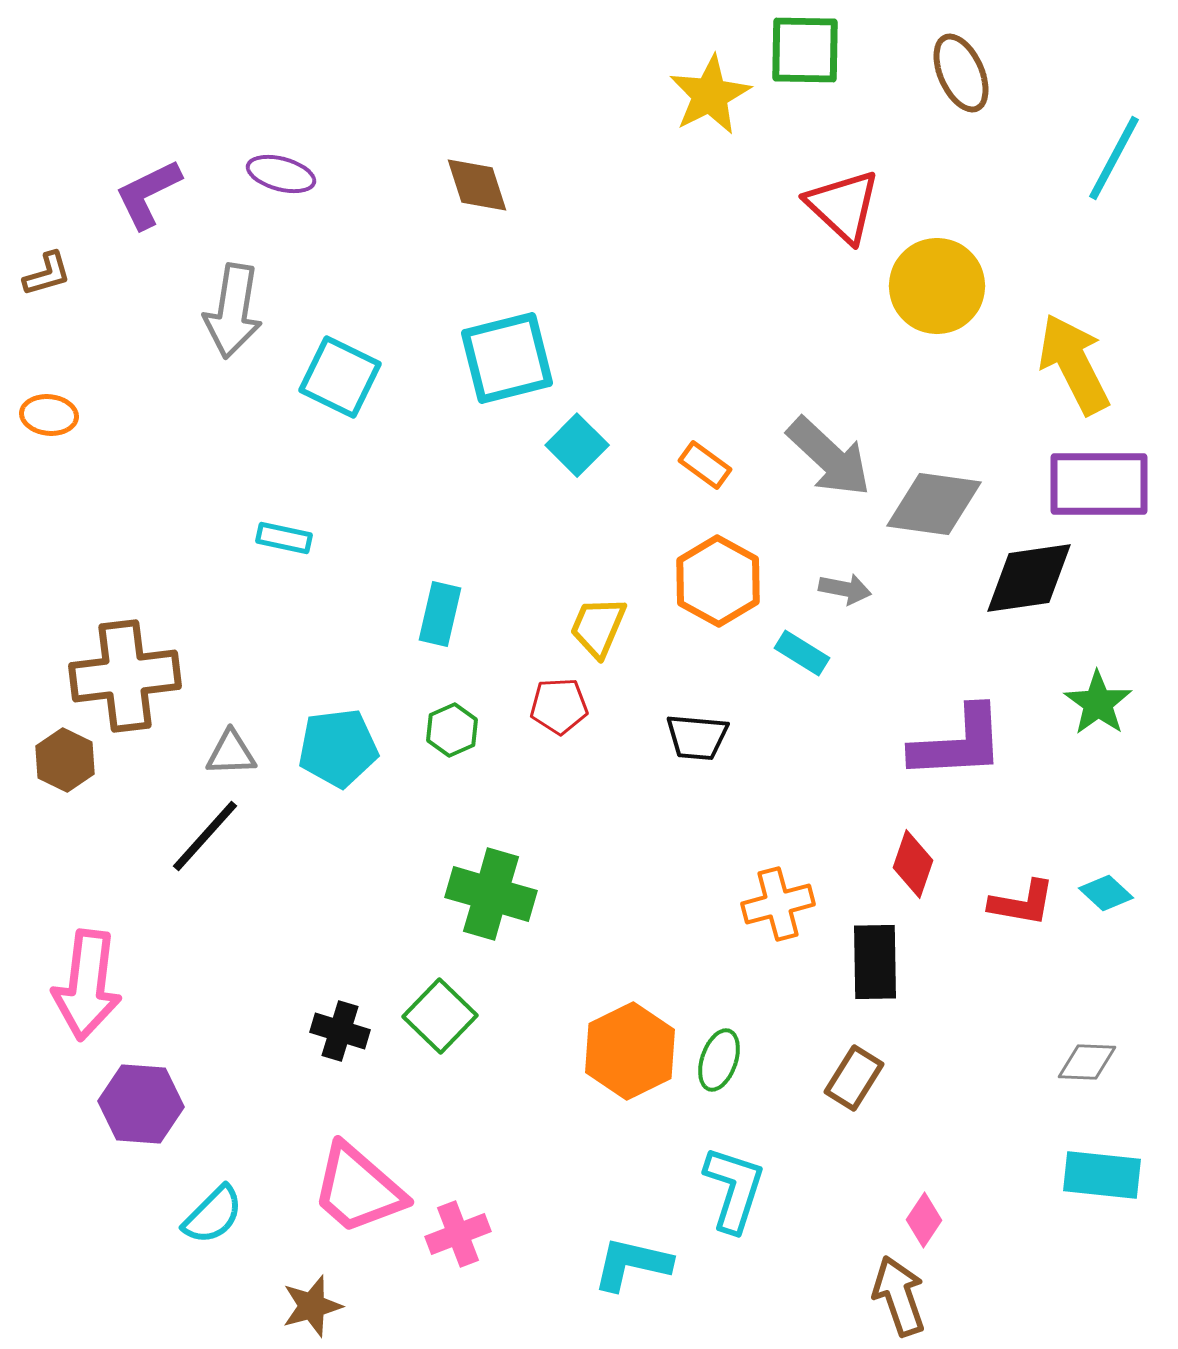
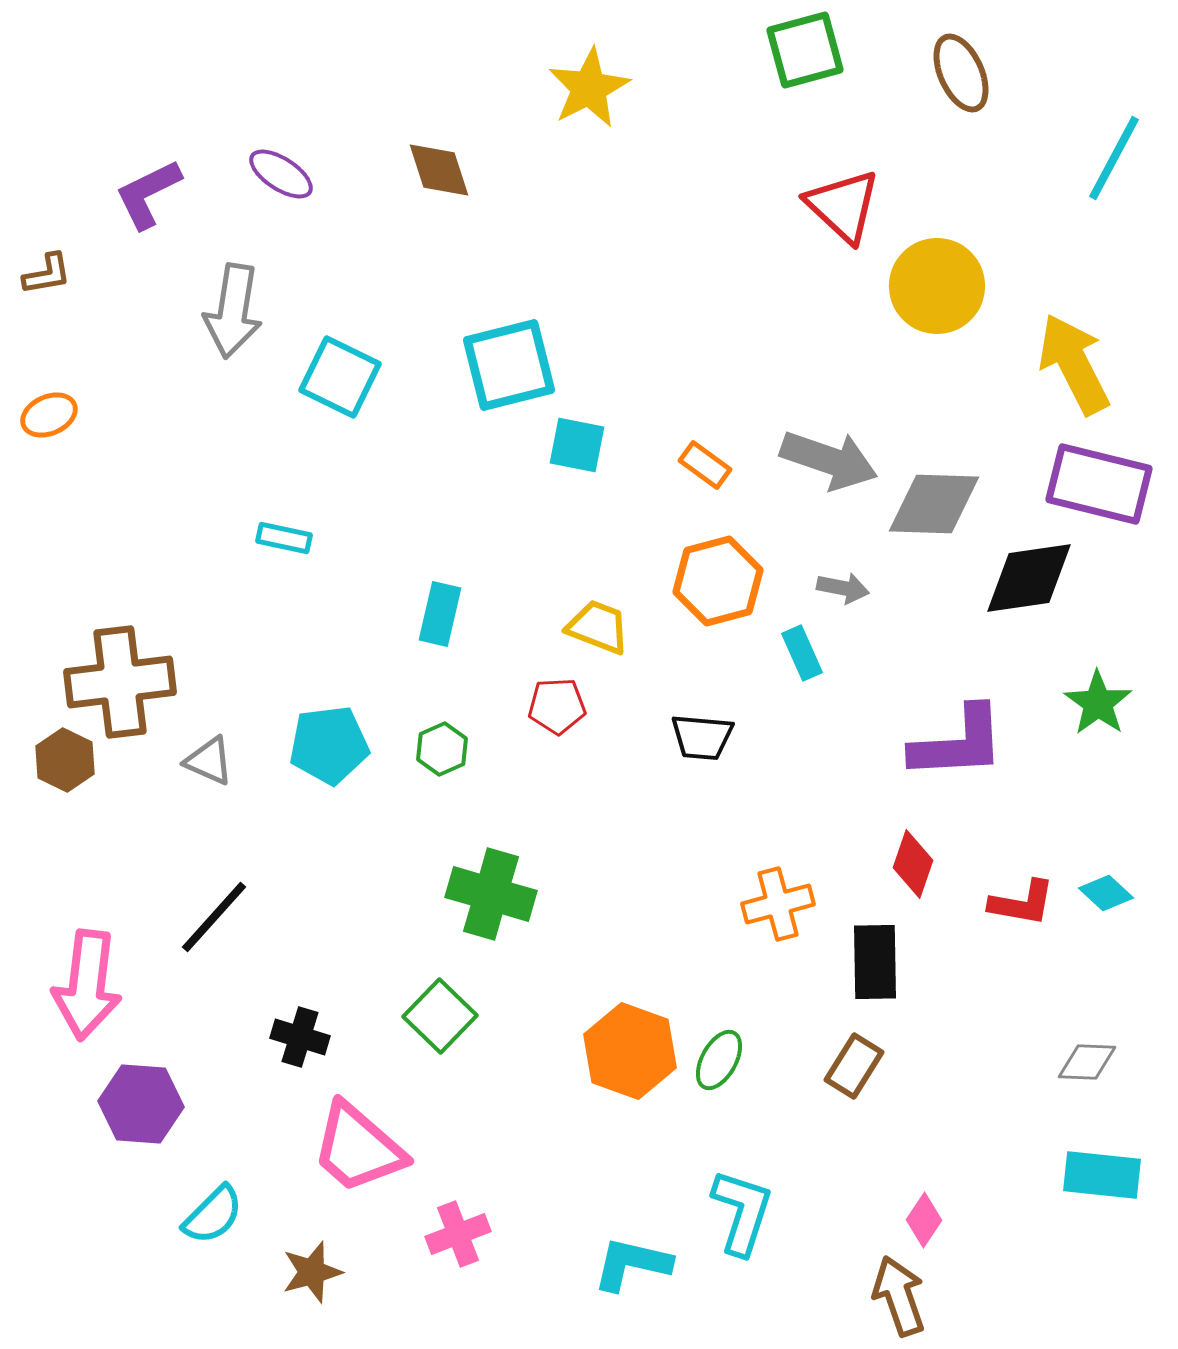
green square at (805, 50): rotated 16 degrees counterclockwise
yellow star at (710, 95): moved 121 px left, 7 px up
purple ellipse at (281, 174): rotated 18 degrees clockwise
brown diamond at (477, 185): moved 38 px left, 15 px up
brown L-shape at (47, 274): rotated 6 degrees clockwise
cyan square at (507, 358): moved 2 px right, 7 px down
orange ellipse at (49, 415): rotated 30 degrees counterclockwise
cyan square at (577, 445): rotated 34 degrees counterclockwise
gray arrow at (829, 457): moved 3 px down; rotated 24 degrees counterclockwise
purple rectangle at (1099, 484): rotated 14 degrees clockwise
gray diamond at (934, 504): rotated 6 degrees counterclockwise
orange hexagon at (718, 581): rotated 16 degrees clockwise
gray arrow at (845, 589): moved 2 px left, 1 px up
yellow trapezoid at (598, 627): rotated 88 degrees clockwise
cyan rectangle at (802, 653): rotated 34 degrees clockwise
brown cross at (125, 676): moved 5 px left, 6 px down
red pentagon at (559, 706): moved 2 px left
green hexagon at (452, 730): moved 10 px left, 19 px down
black trapezoid at (697, 737): moved 5 px right
cyan pentagon at (338, 748): moved 9 px left, 3 px up
gray triangle at (231, 753): moved 22 px left, 8 px down; rotated 26 degrees clockwise
black line at (205, 836): moved 9 px right, 81 px down
black cross at (340, 1031): moved 40 px left, 6 px down
orange hexagon at (630, 1051): rotated 14 degrees counterclockwise
green ellipse at (719, 1060): rotated 10 degrees clockwise
brown rectangle at (854, 1078): moved 12 px up
pink trapezoid at (358, 1189): moved 41 px up
cyan L-shape at (734, 1189): moved 8 px right, 23 px down
brown star at (312, 1306): moved 34 px up
